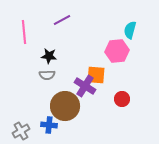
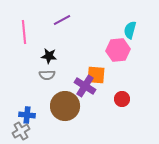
pink hexagon: moved 1 px right, 1 px up
blue cross: moved 22 px left, 10 px up
